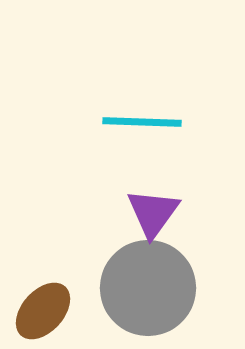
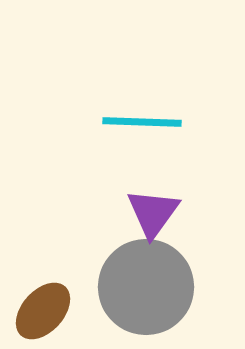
gray circle: moved 2 px left, 1 px up
